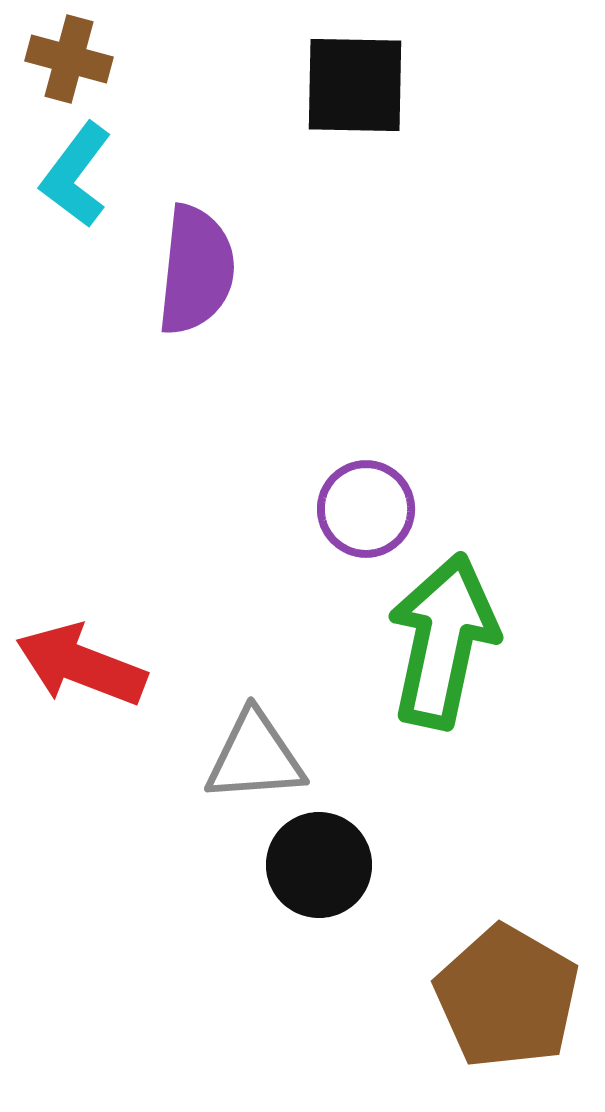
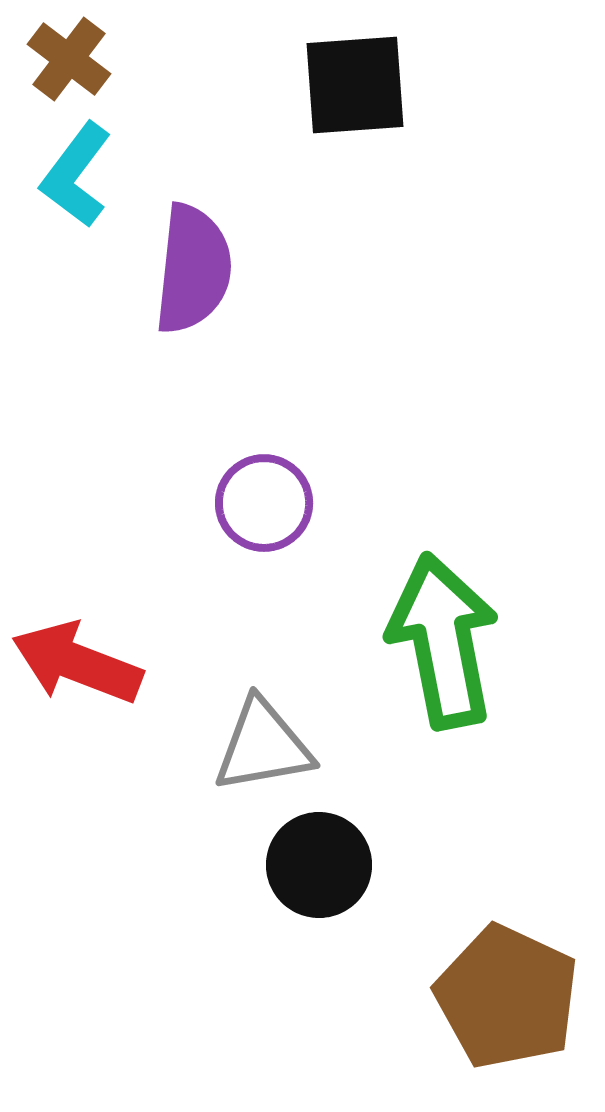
brown cross: rotated 22 degrees clockwise
black square: rotated 5 degrees counterclockwise
purple semicircle: moved 3 px left, 1 px up
purple circle: moved 102 px left, 6 px up
green arrow: rotated 23 degrees counterclockwise
red arrow: moved 4 px left, 2 px up
gray triangle: moved 8 px right, 11 px up; rotated 6 degrees counterclockwise
brown pentagon: rotated 5 degrees counterclockwise
